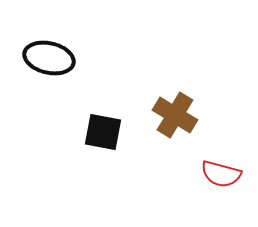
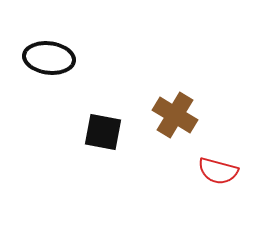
black ellipse: rotated 6 degrees counterclockwise
red semicircle: moved 3 px left, 3 px up
